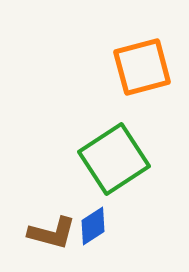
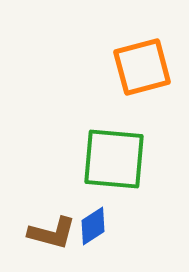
green square: rotated 38 degrees clockwise
